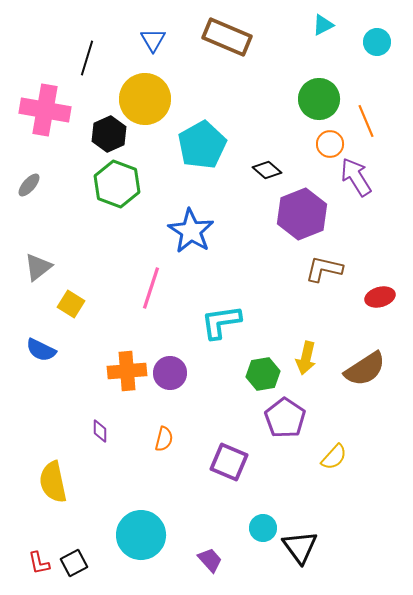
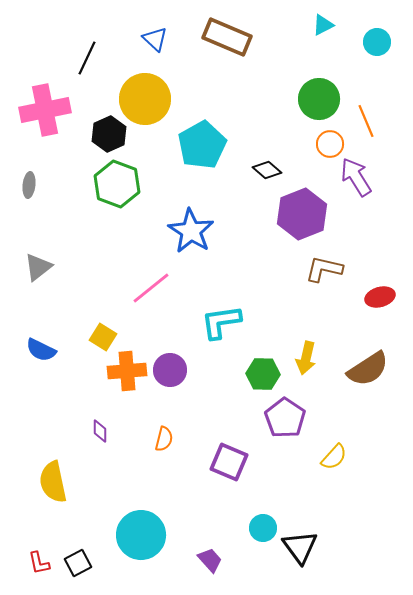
blue triangle at (153, 40): moved 2 px right, 1 px up; rotated 16 degrees counterclockwise
black line at (87, 58): rotated 8 degrees clockwise
pink cross at (45, 110): rotated 21 degrees counterclockwise
gray ellipse at (29, 185): rotated 35 degrees counterclockwise
pink line at (151, 288): rotated 33 degrees clockwise
yellow square at (71, 304): moved 32 px right, 33 px down
brown semicircle at (365, 369): moved 3 px right
purple circle at (170, 373): moved 3 px up
green hexagon at (263, 374): rotated 12 degrees clockwise
black square at (74, 563): moved 4 px right
